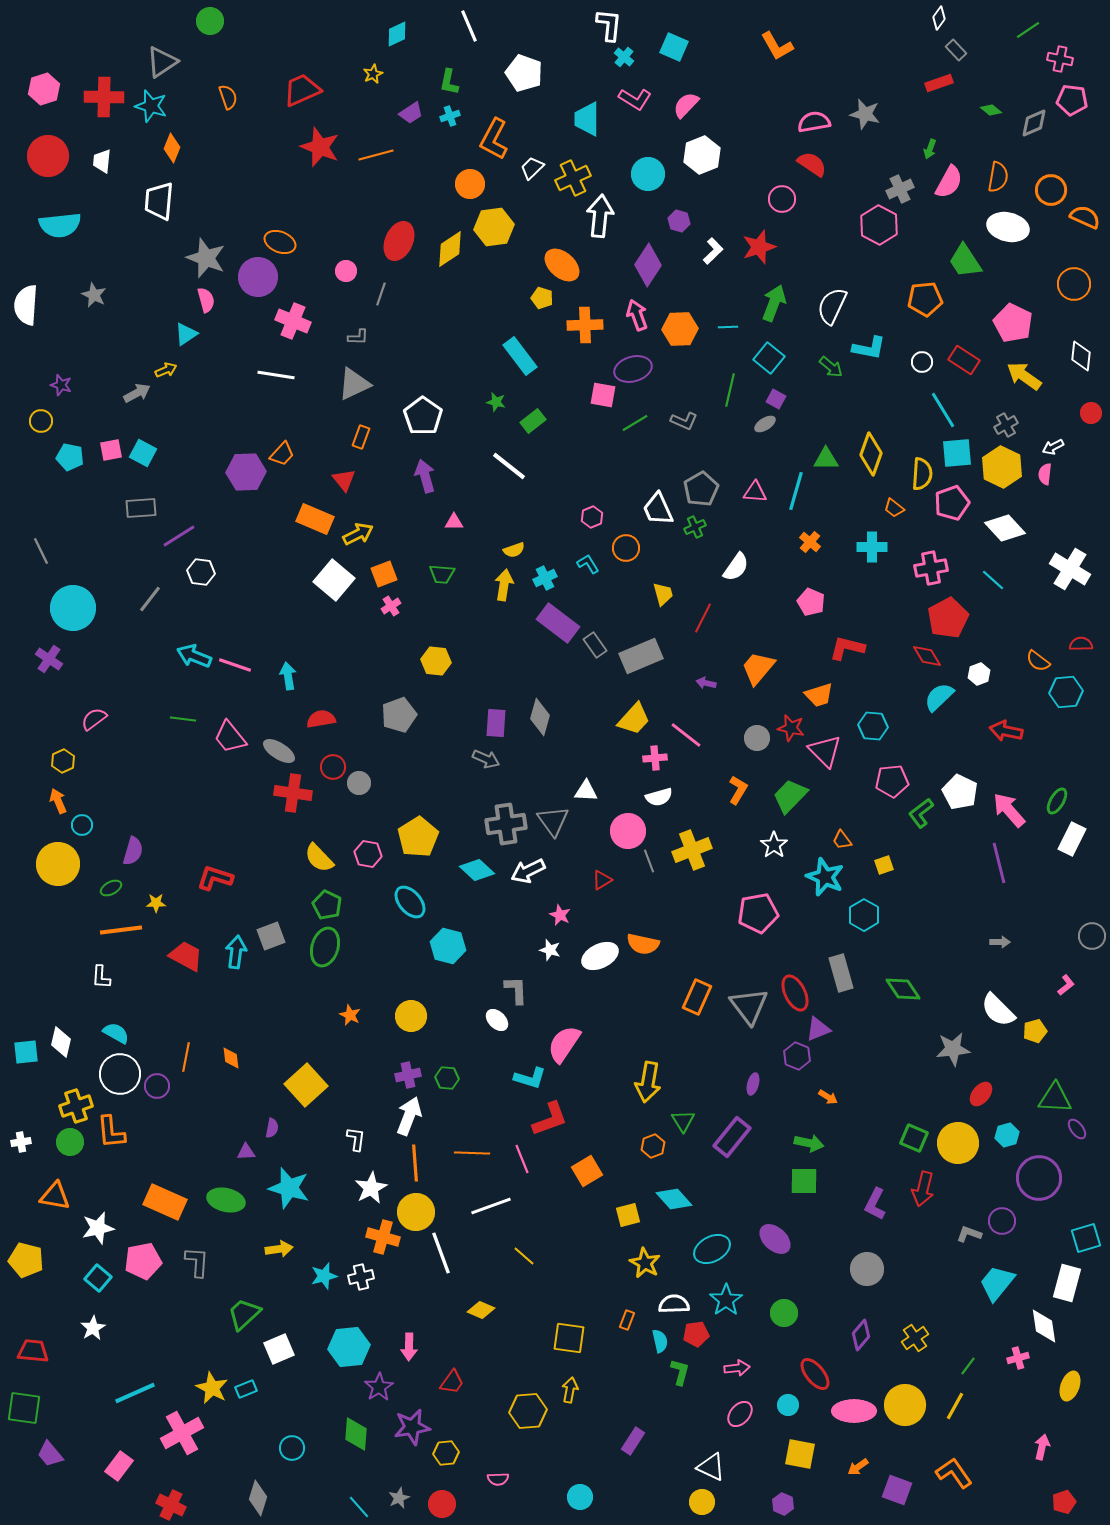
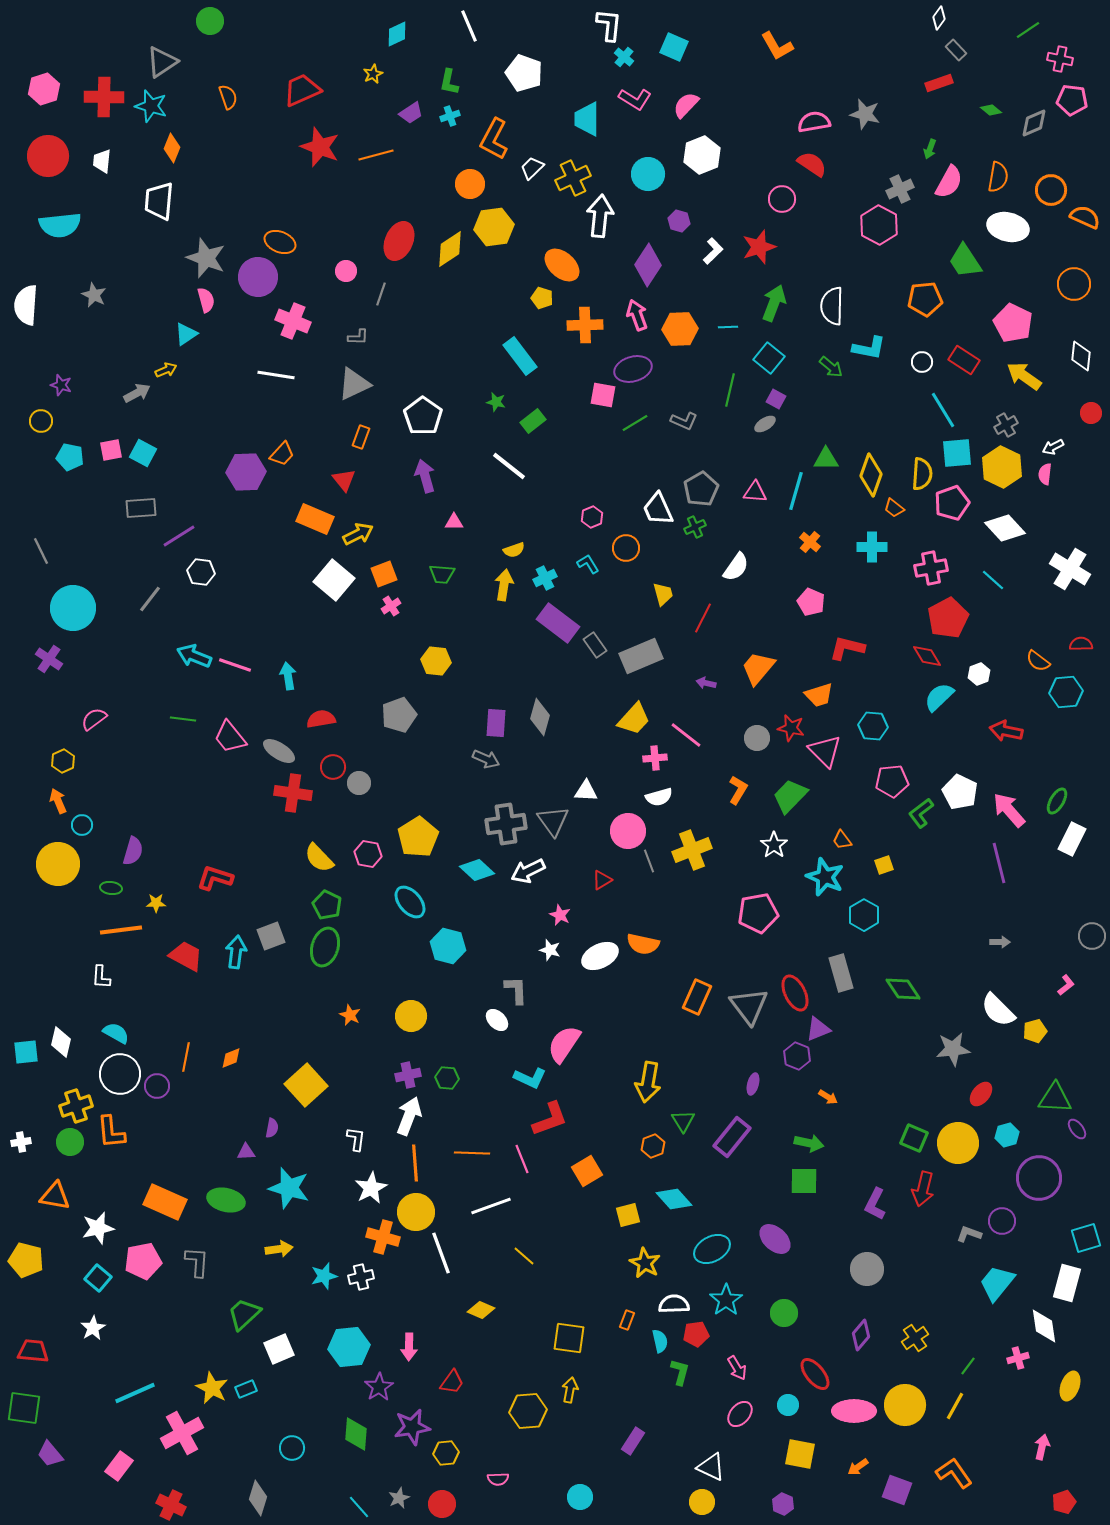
white semicircle at (832, 306): rotated 24 degrees counterclockwise
yellow diamond at (871, 454): moved 21 px down
green ellipse at (111, 888): rotated 35 degrees clockwise
orange diamond at (231, 1058): rotated 75 degrees clockwise
cyan L-shape at (530, 1078): rotated 8 degrees clockwise
pink arrow at (737, 1368): rotated 65 degrees clockwise
